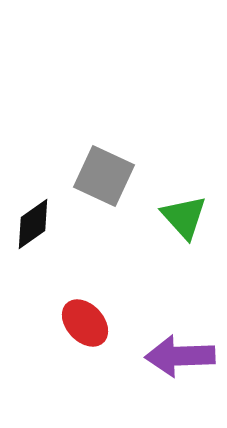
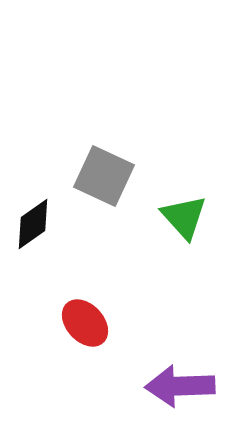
purple arrow: moved 30 px down
